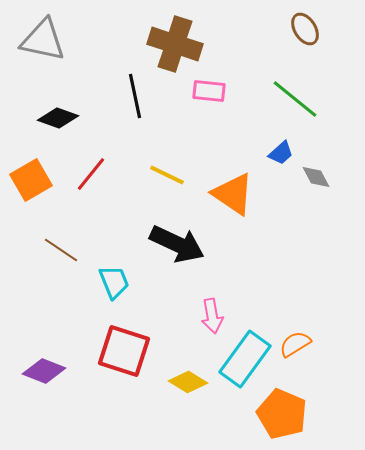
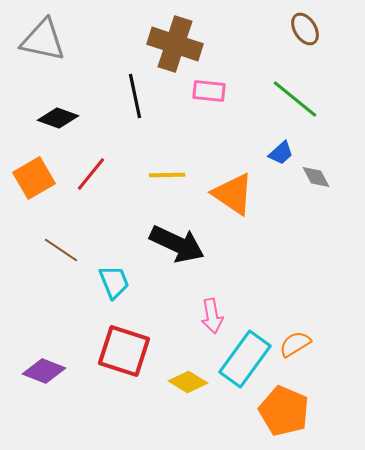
yellow line: rotated 27 degrees counterclockwise
orange square: moved 3 px right, 2 px up
orange pentagon: moved 2 px right, 3 px up
